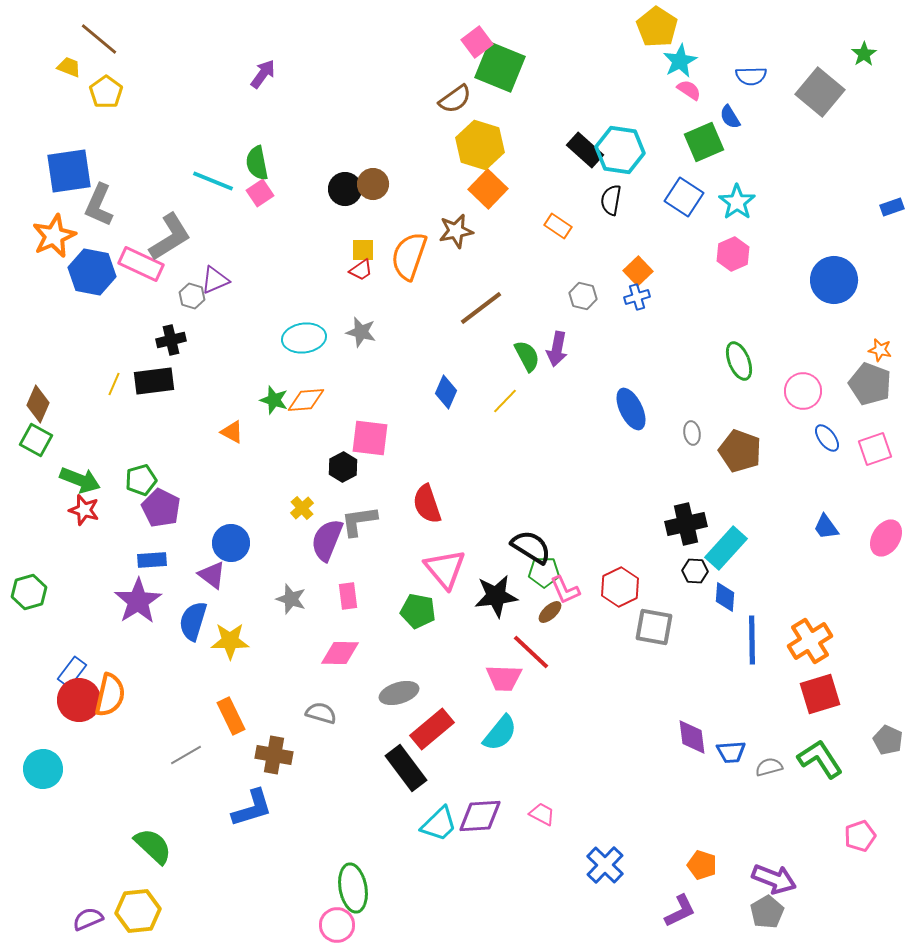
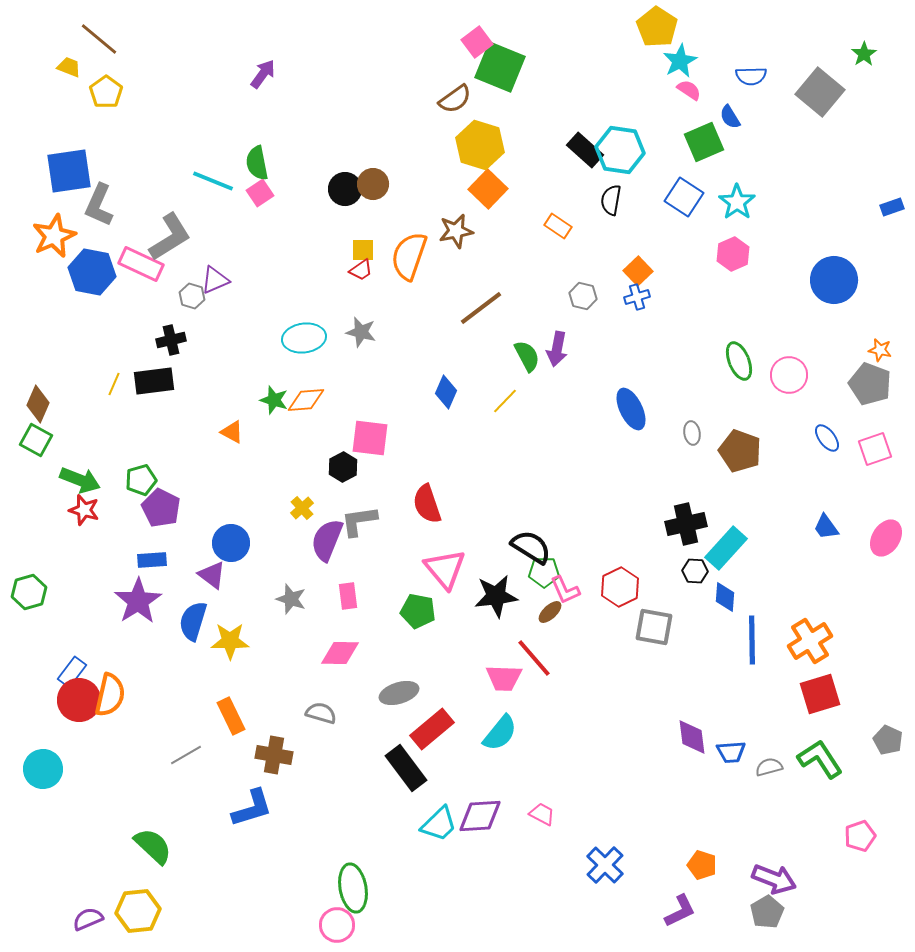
pink circle at (803, 391): moved 14 px left, 16 px up
red line at (531, 652): moved 3 px right, 6 px down; rotated 6 degrees clockwise
